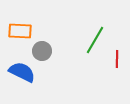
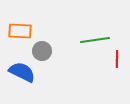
green line: rotated 52 degrees clockwise
